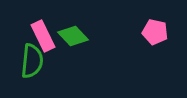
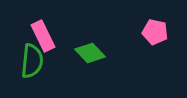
green diamond: moved 17 px right, 17 px down
